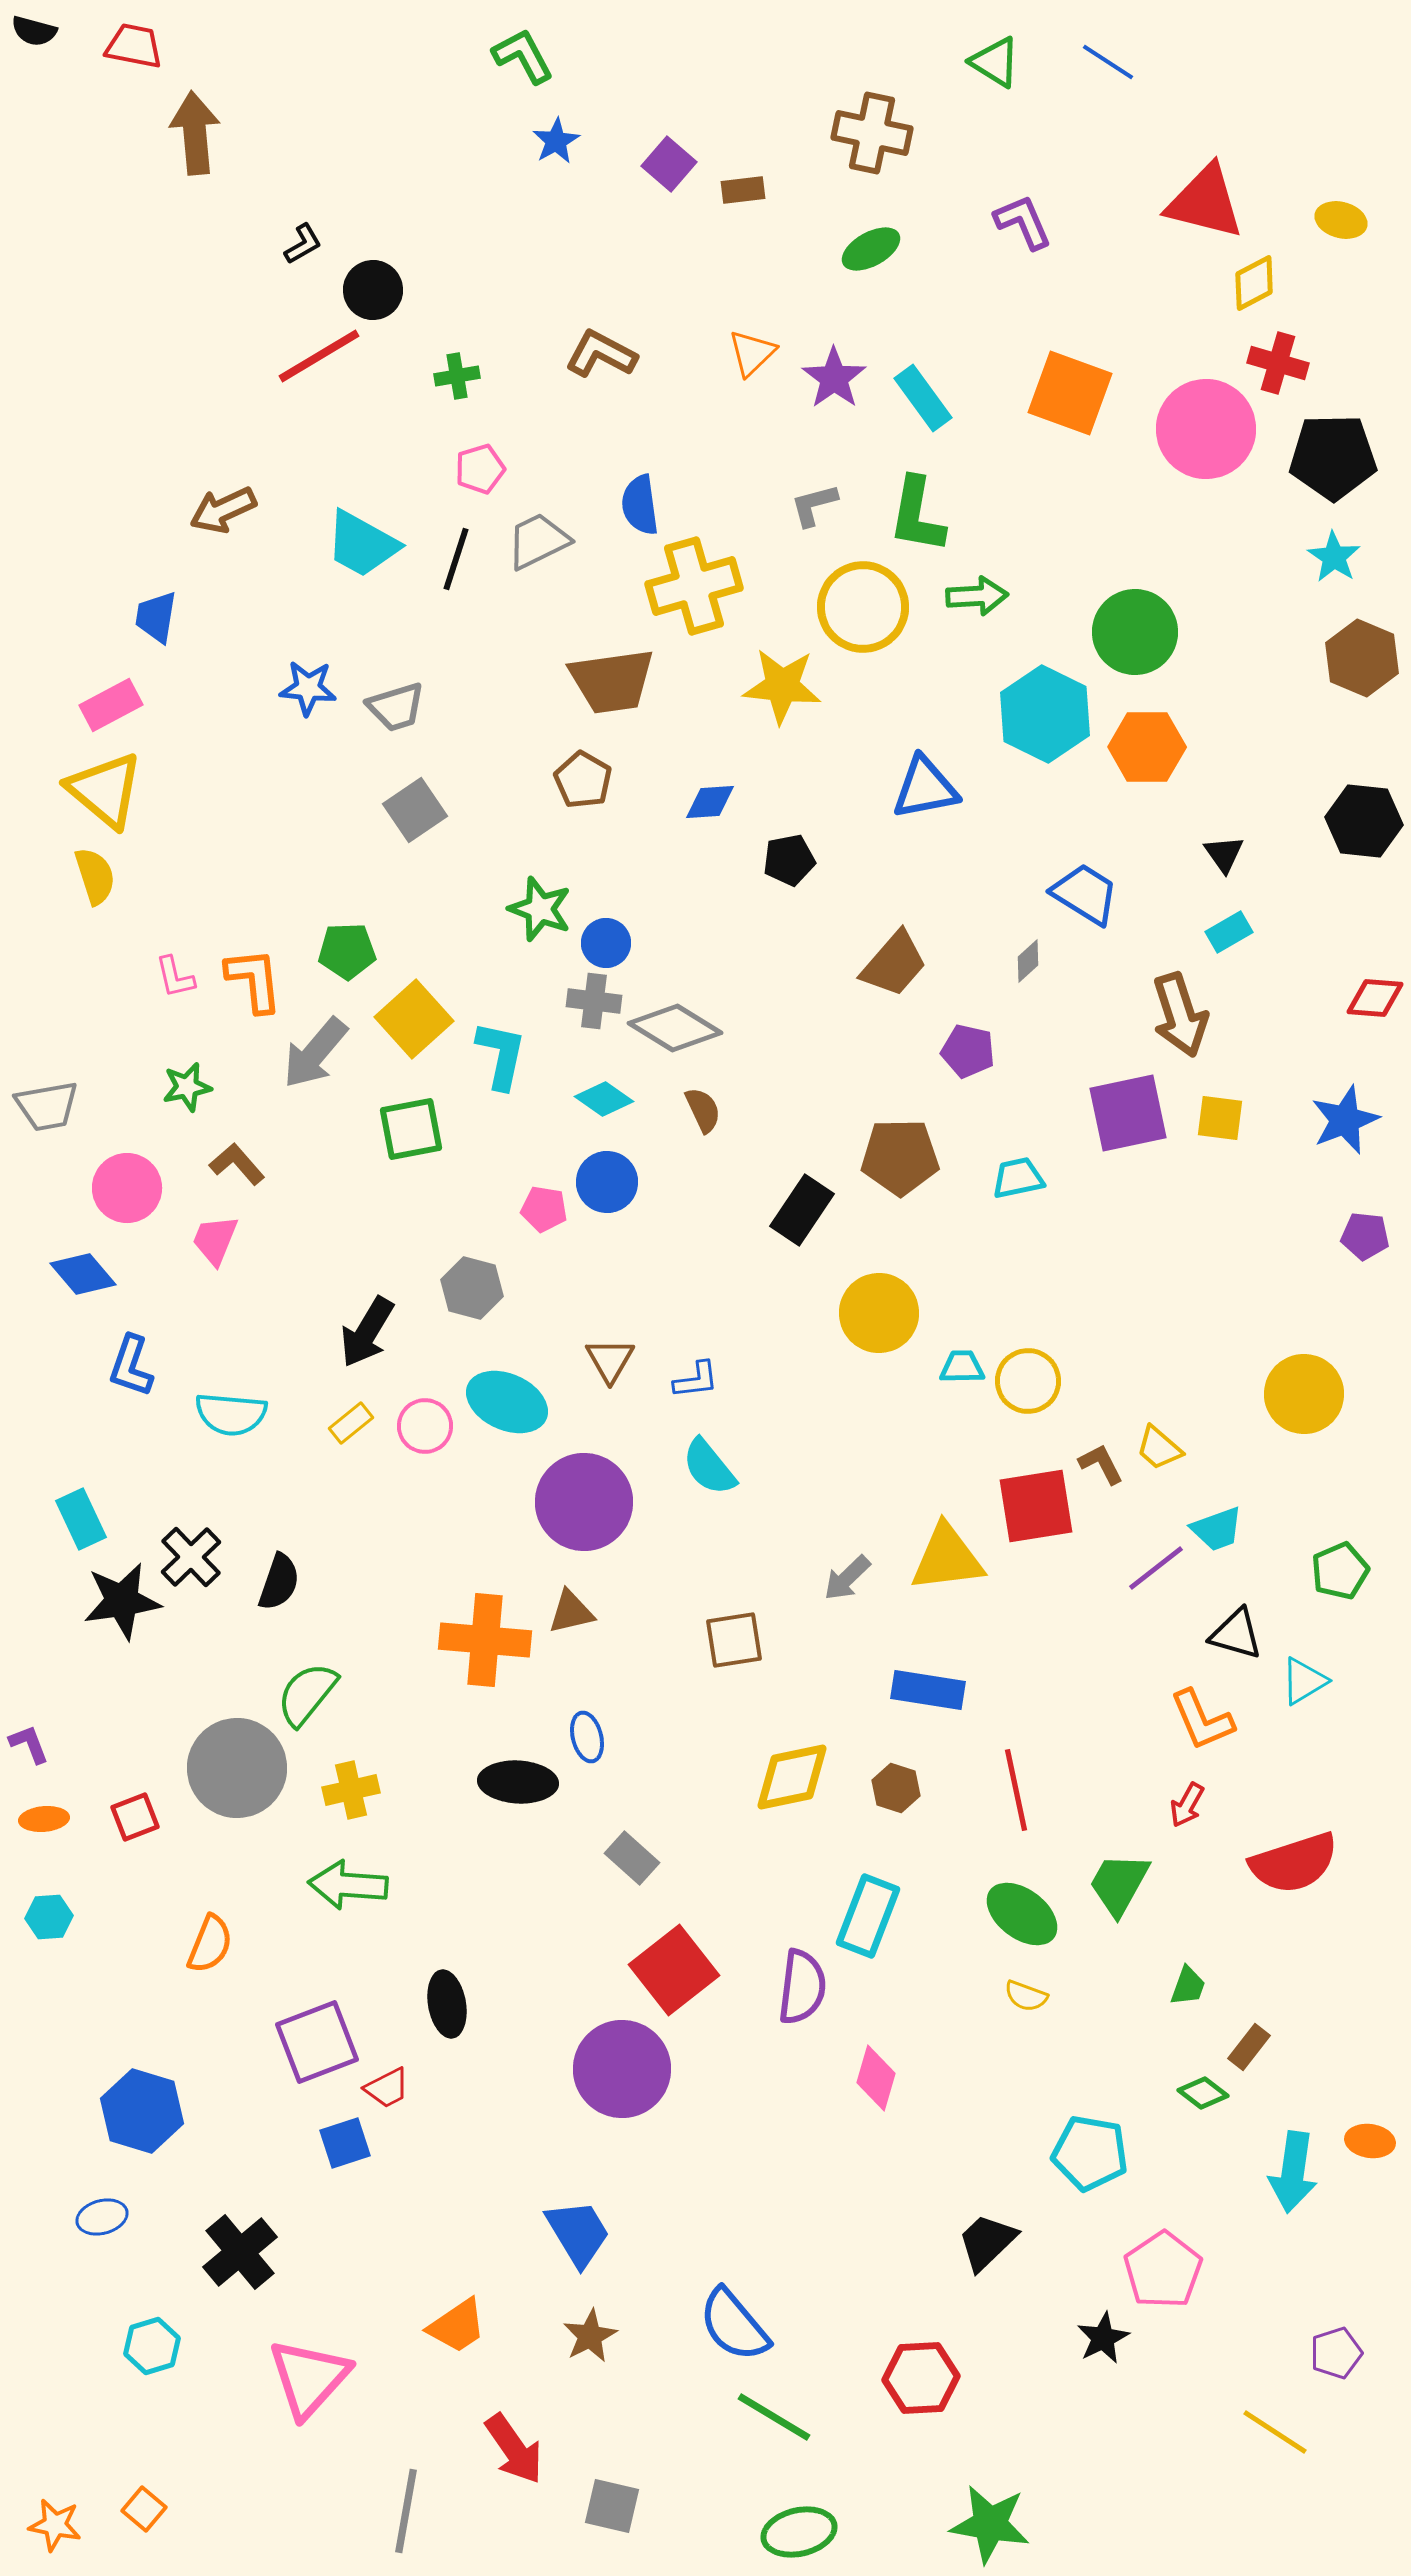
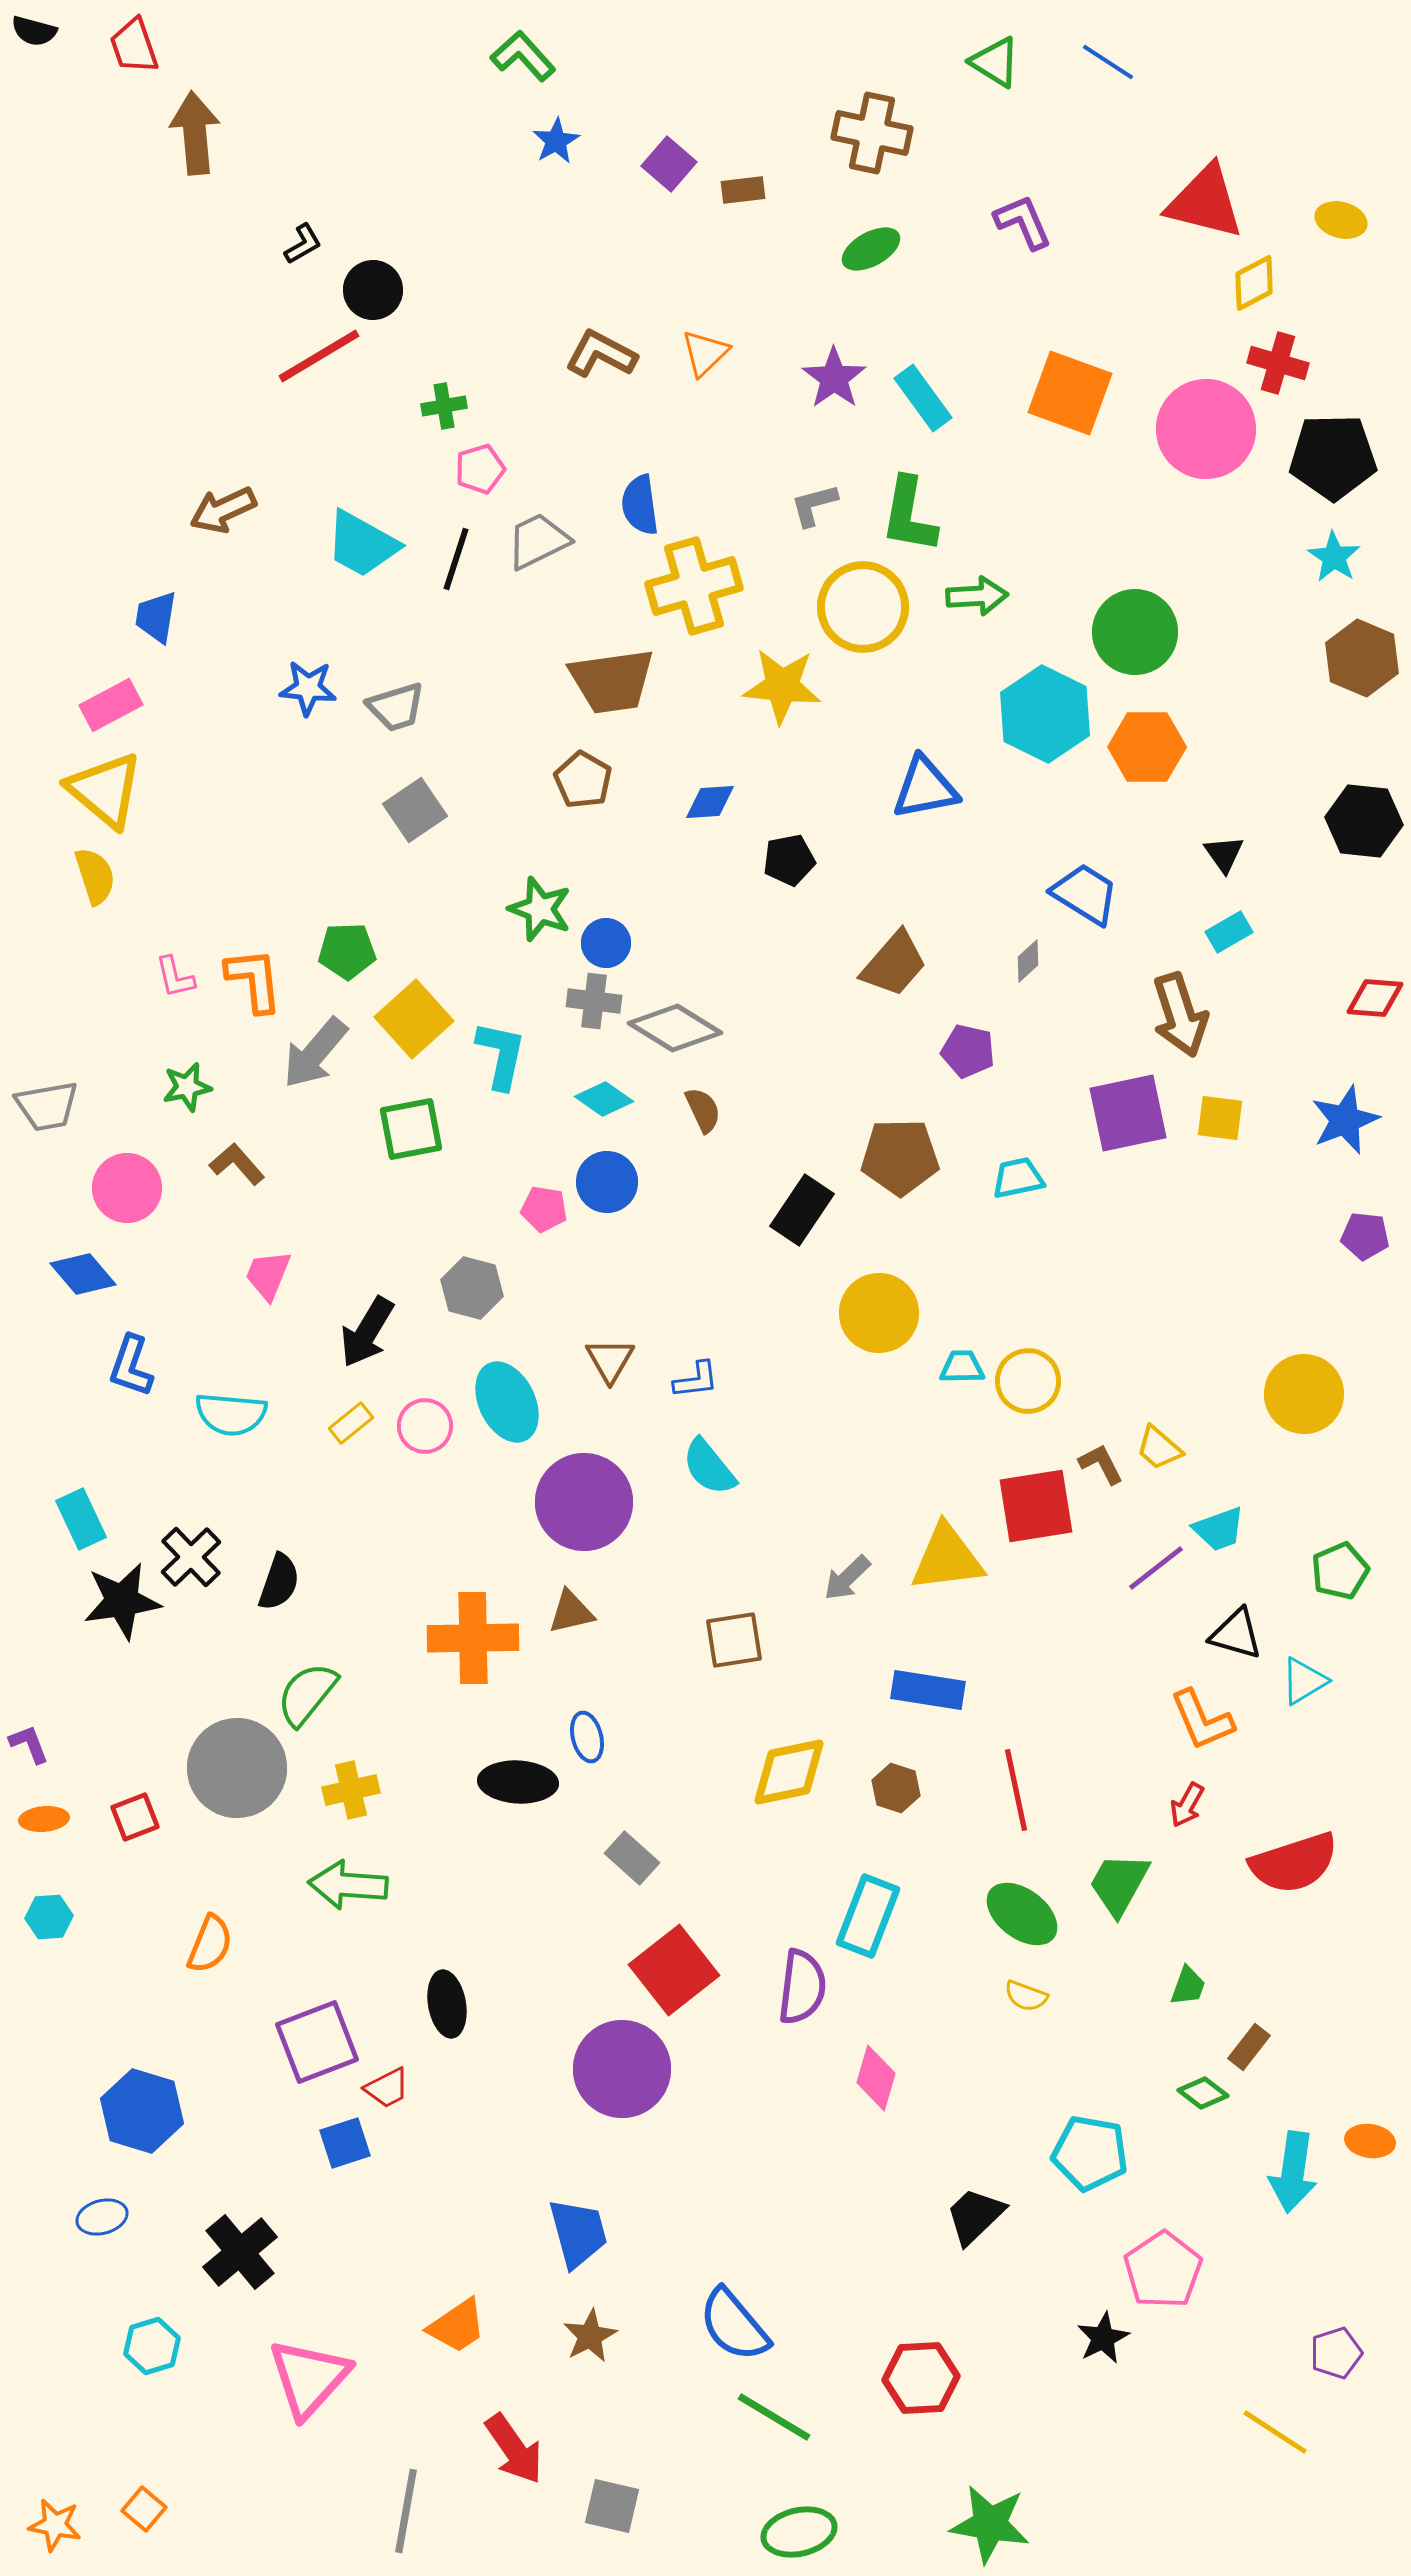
red trapezoid at (134, 46): rotated 120 degrees counterclockwise
green L-shape at (523, 56): rotated 14 degrees counterclockwise
orange triangle at (752, 353): moved 47 px left
green cross at (457, 376): moved 13 px left, 30 px down
green L-shape at (917, 515): moved 8 px left
pink trapezoid at (215, 1240): moved 53 px right, 35 px down
cyan ellipse at (507, 1402): rotated 40 degrees clockwise
cyan trapezoid at (1217, 1529): moved 2 px right
orange cross at (485, 1640): moved 12 px left, 2 px up; rotated 6 degrees counterclockwise
yellow diamond at (792, 1777): moved 3 px left, 5 px up
blue trapezoid at (578, 2233): rotated 16 degrees clockwise
black trapezoid at (987, 2242): moved 12 px left, 26 px up
